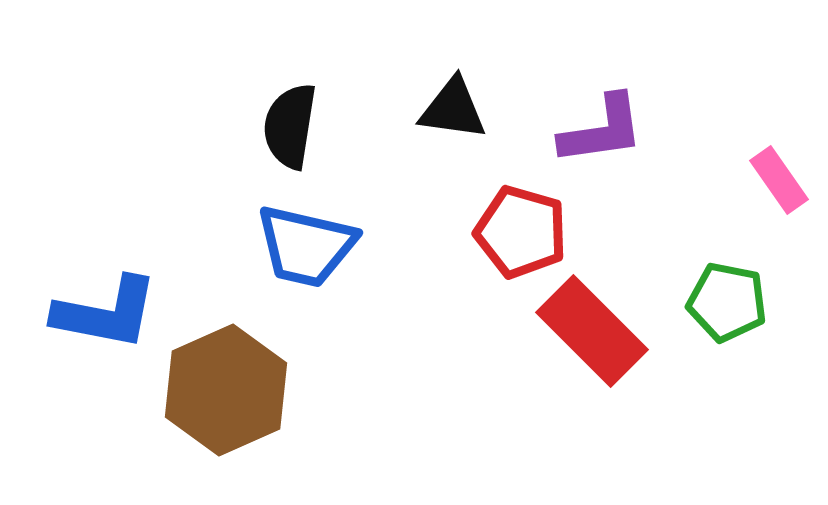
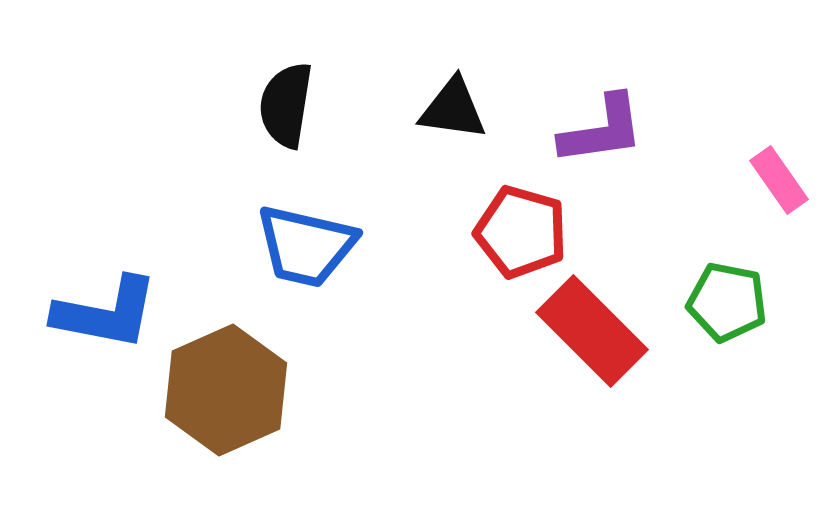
black semicircle: moved 4 px left, 21 px up
